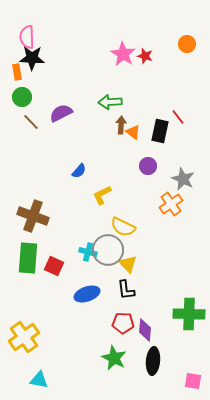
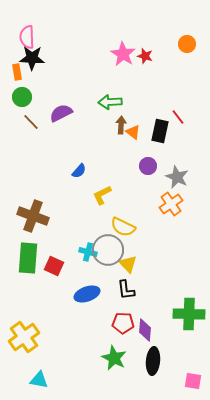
gray star: moved 6 px left, 2 px up
